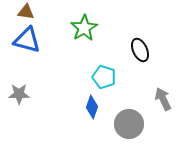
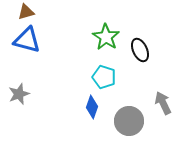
brown triangle: rotated 24 degrees counterclockwise
green star: moved 22 px right, 9 px down; rotated 8 degrees counterclockwise
gray star: rotated 20 degrees counterclockwise
gray arrow: moved 4 px down
gray circle: moved 3 px up
